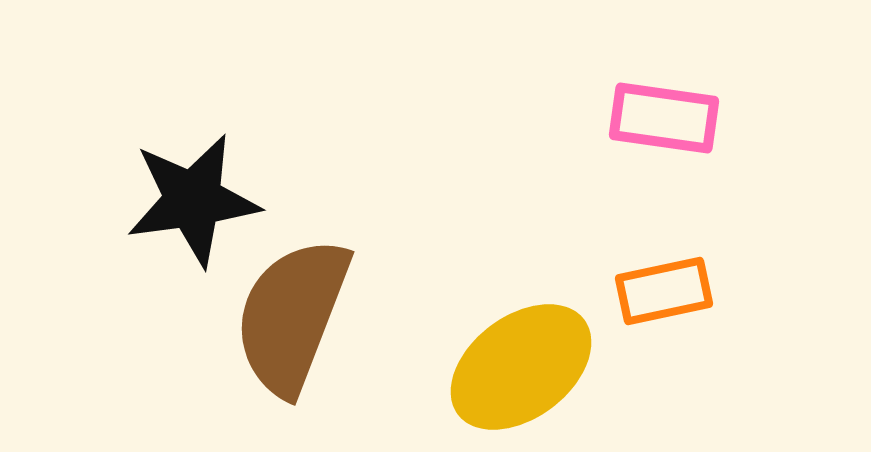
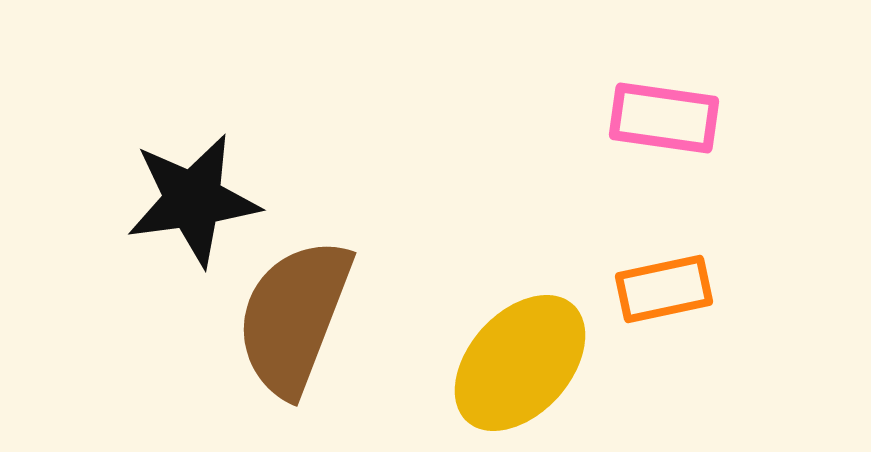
orange rectangle: moved 2 px up
brown semicircle: moved 2 px right, 1 px down
yellow ellipse: moved 1 px left, 4 px up; rotated 11 degrees counterclockwise
